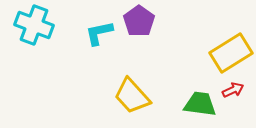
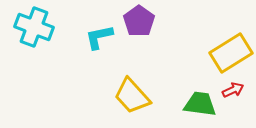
cyan cross: moved 2 px down
cyan L-shape: moved 4 px down
